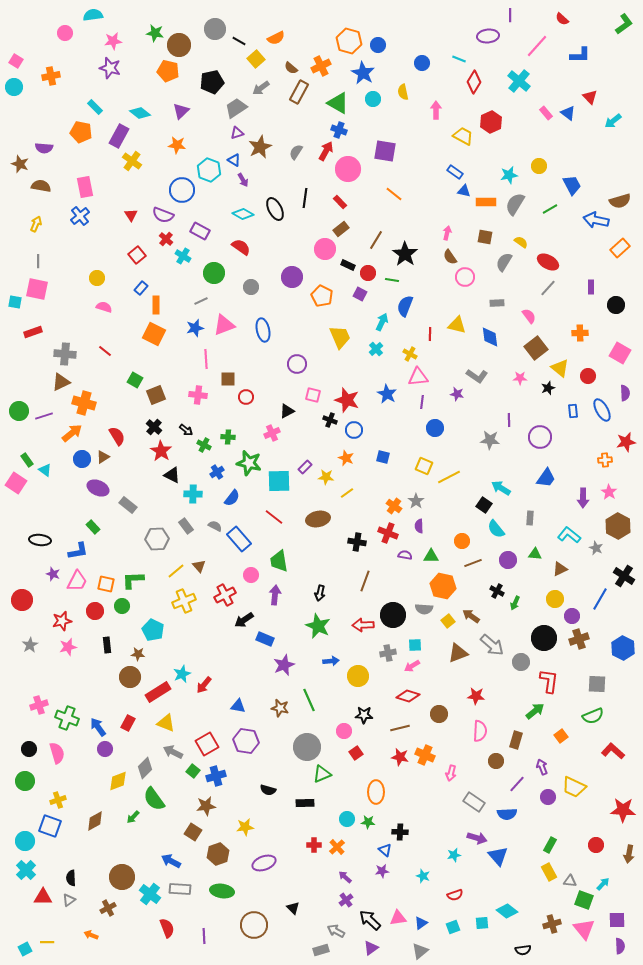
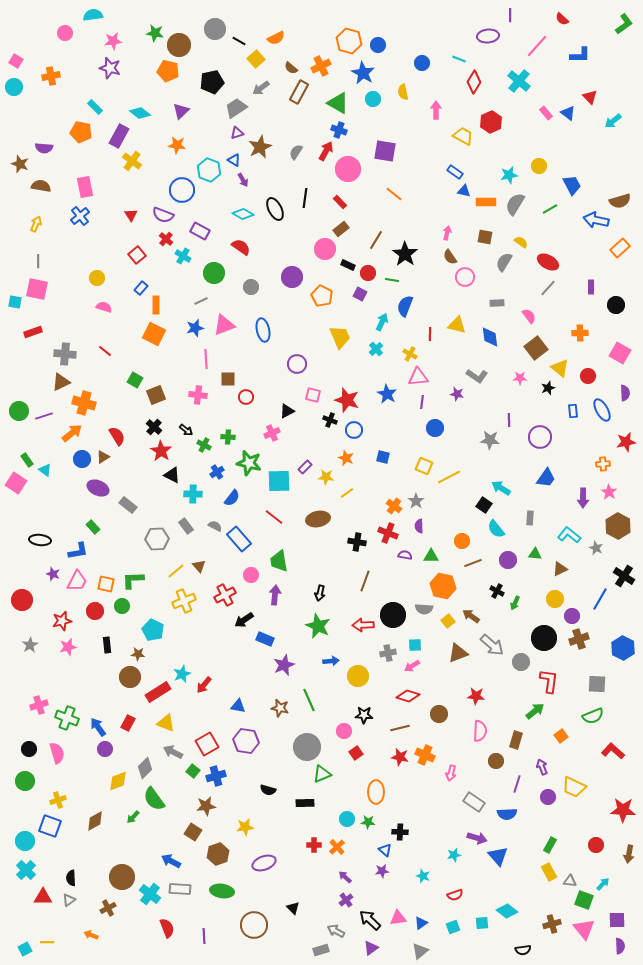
orange cross at (605, 460): moved 2 px left, 4 px down
purple line at (517, 784): rotated 24 degrees counterclockwise
